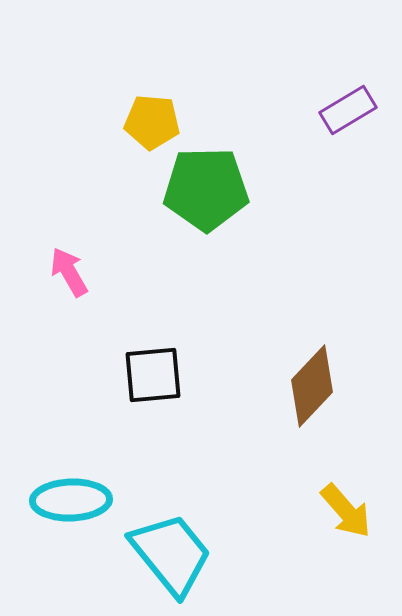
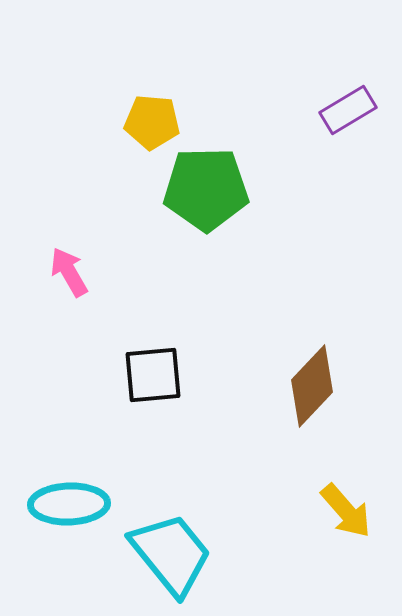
cyan ellipse: moved 2 px left, 4 px down
